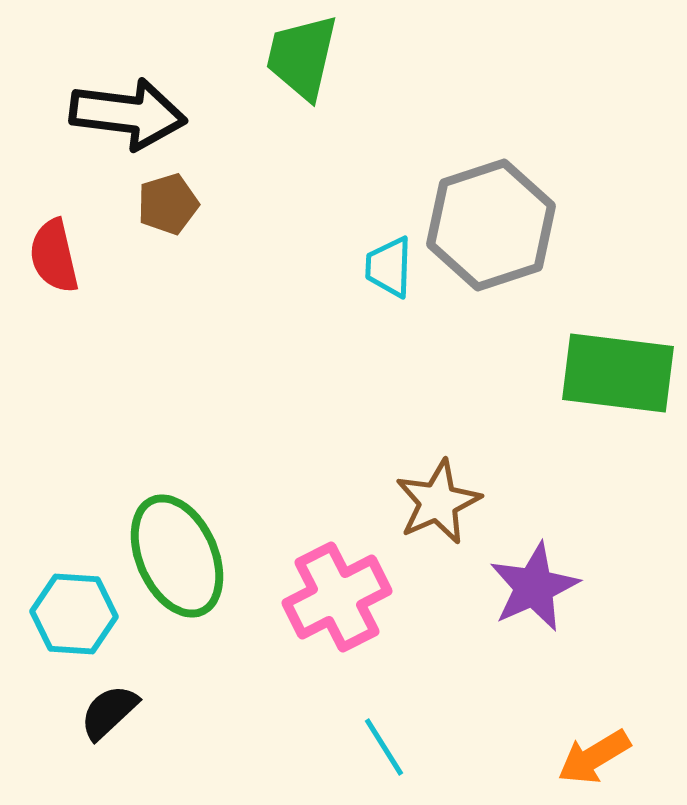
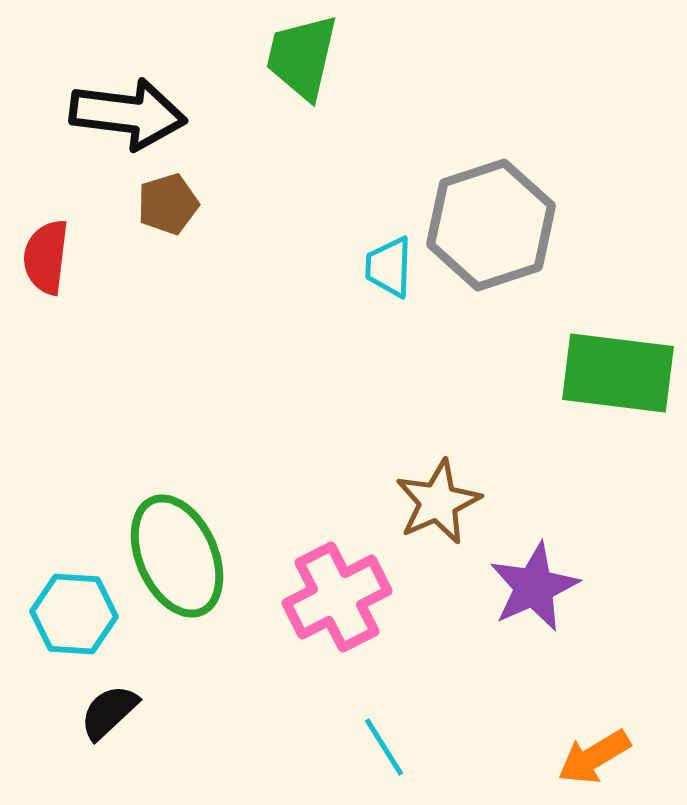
red semicircle: moved 8 px left, 1 px down; rotated 20 degrees clockwise
